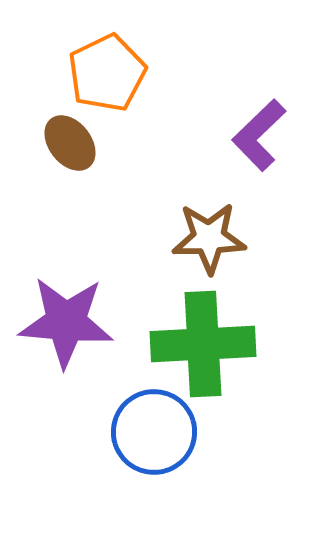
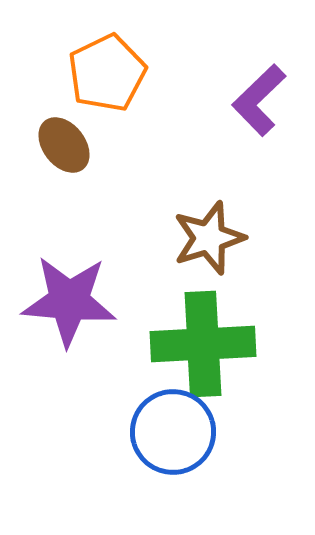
purple L-shape: moved 35 px up
brown ellipse: moved 6 px left, 2 px down
brown star: rotated 16 degrees counterclockwise
purple star: moved 3 px right, 21 px up
blue circle: moved 19 px right
